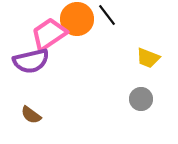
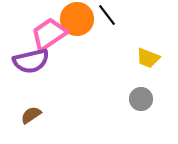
brown semicircle: rotated 110 degrees clockwise
